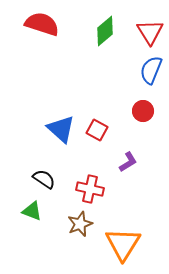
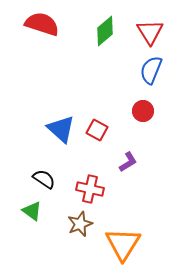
green triangle: rotated 15 degrees clockwise
